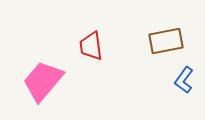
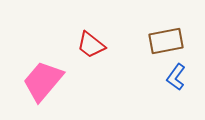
red trapezoid: moved 1 px up; rotated 44 degrees counterclockwise
blue L-shape: moved 8 px left, 3 px up
